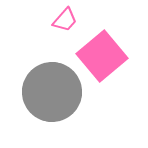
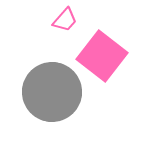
pink square: rotated 12 degrees counterclockwise
